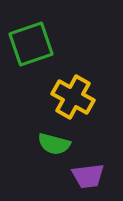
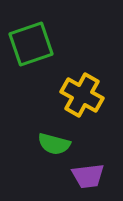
yellow cross: moved 9 px right, 2 px up
